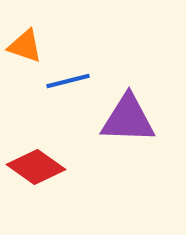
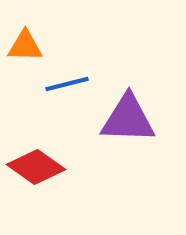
orange triangle: rotated 18 degrees counterclockwise
blue line: moved 1 px left, 3 px down
